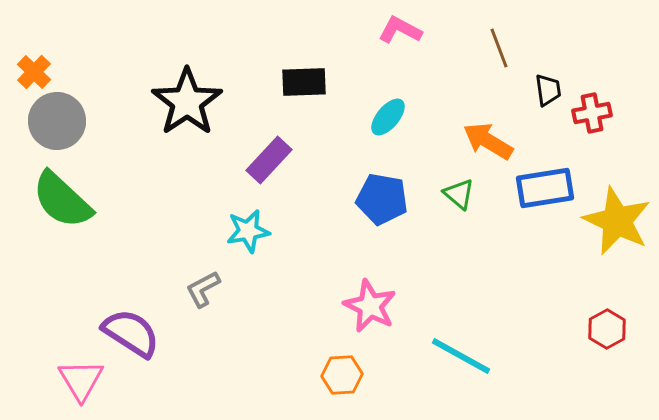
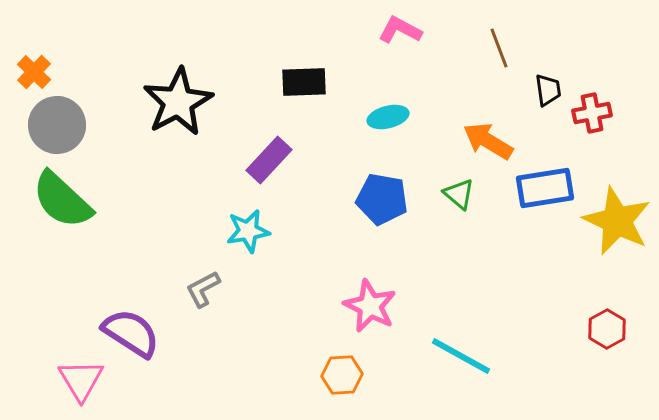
black star: moved 9 px left; rotated 6 degrees clockwise
cyan ellipse: rotated 36 degrees clockwise
gray circle: moved 4 px down
